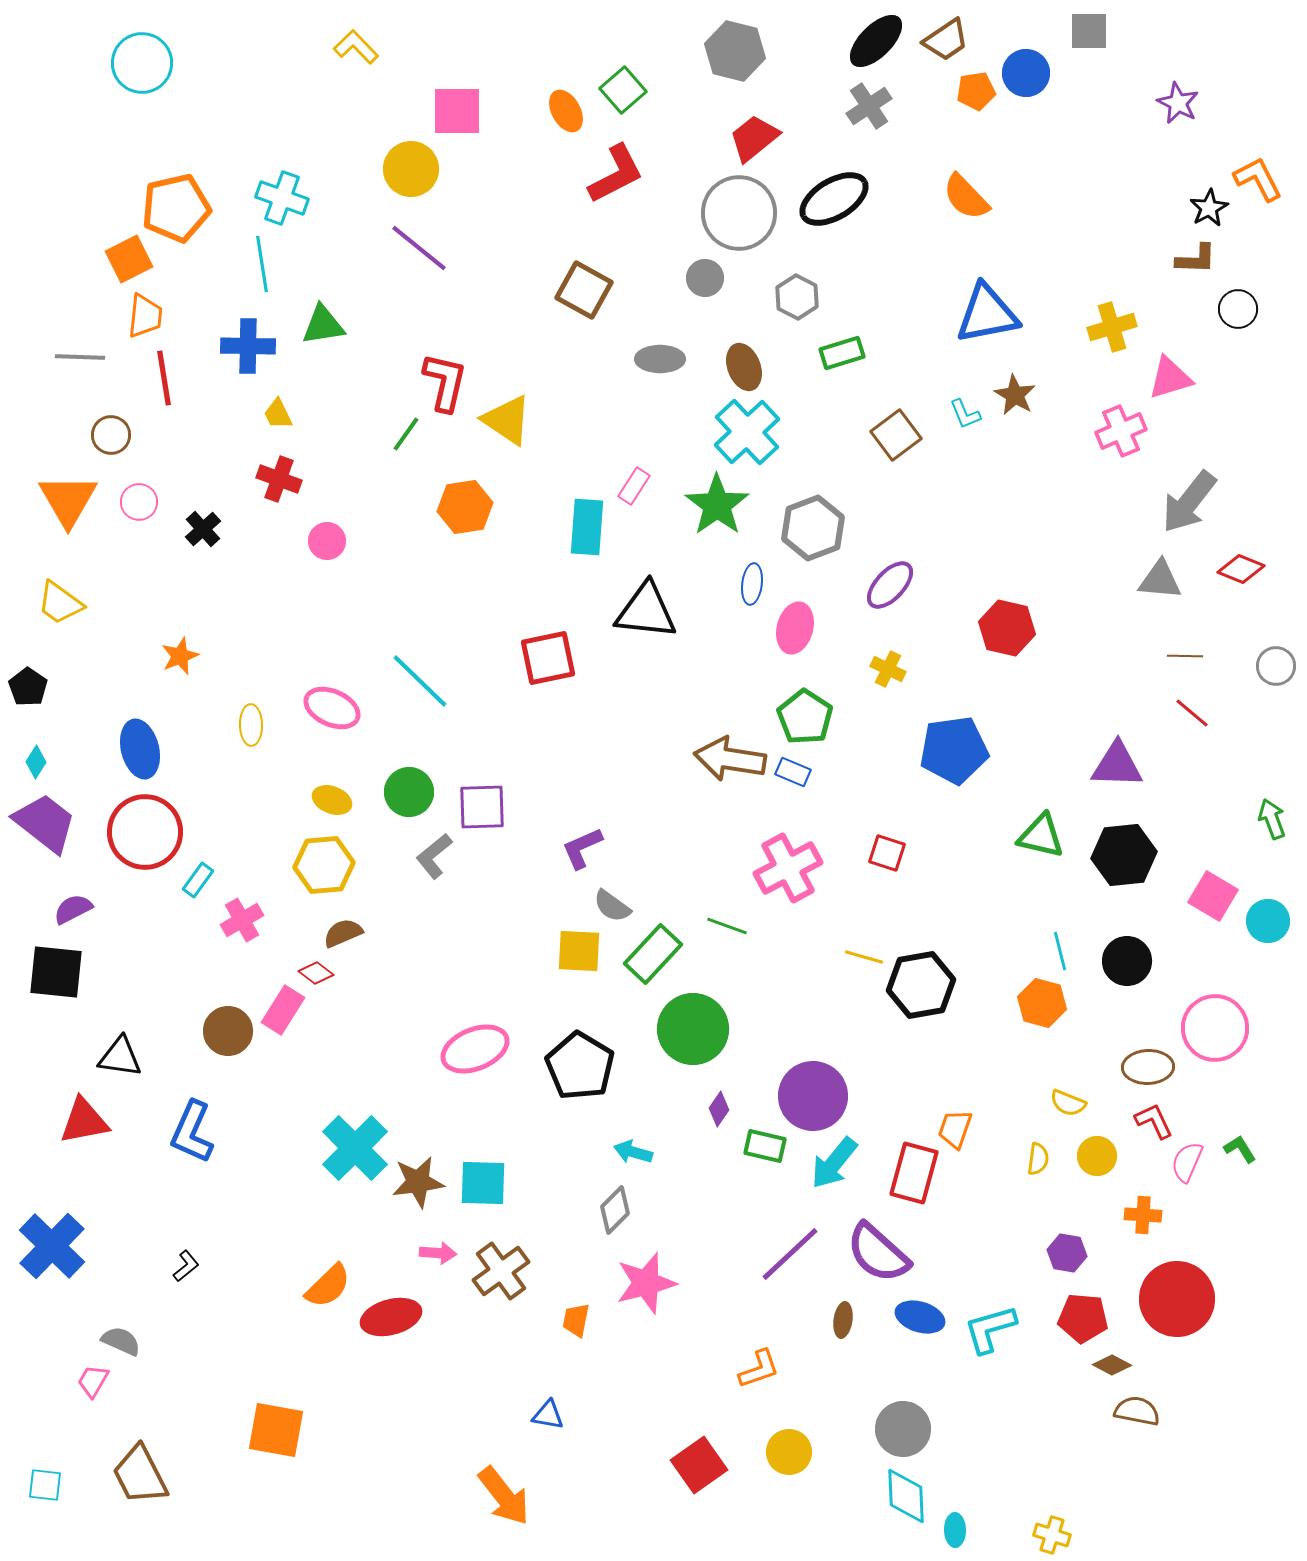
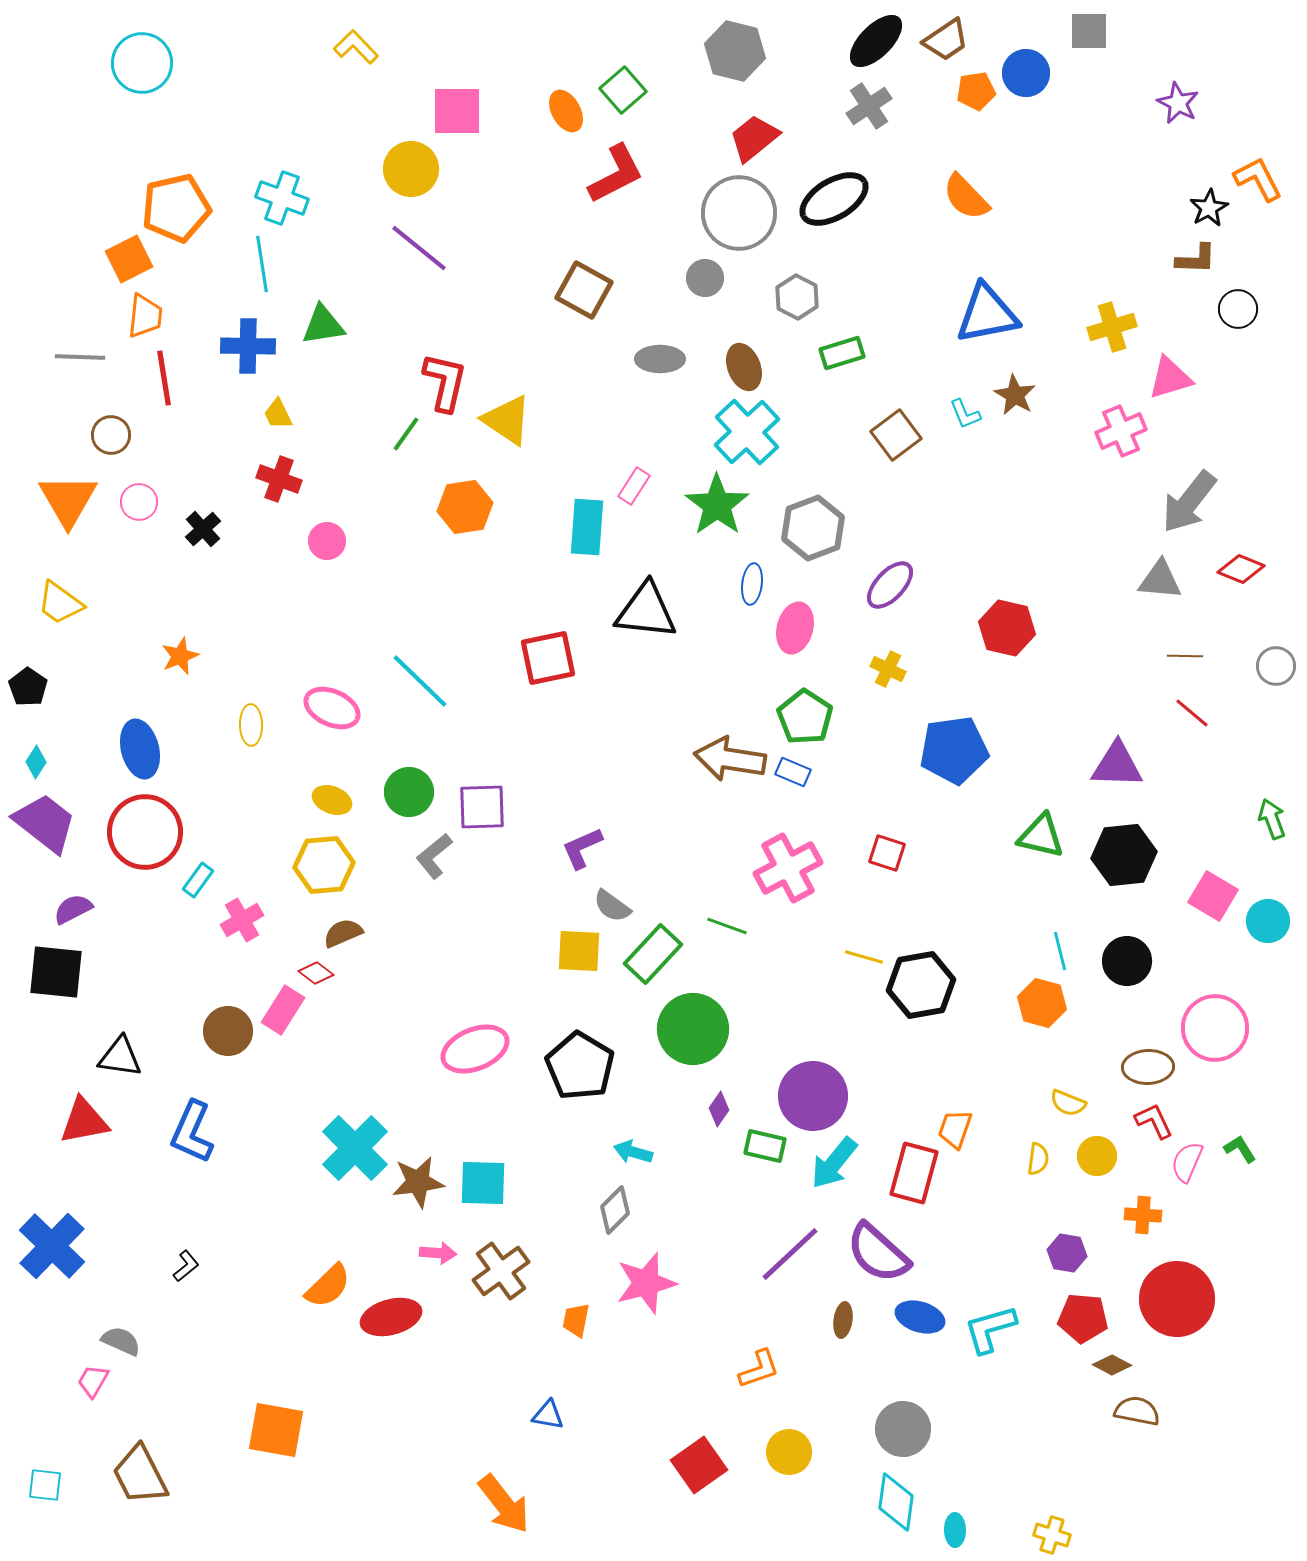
orange arrow at (504, 1496): moved 8 px down
cyan diamond at (906, 1496): moved 10 px left, 6 px down; rotated 10 degrees clockwise
